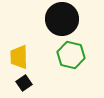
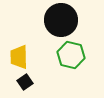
black circle: moved 1 px left, 1 px down
black square: moved 1 px right, 1 px up
